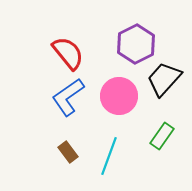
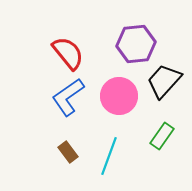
purple hexagon: rotated 21 degrees clockwise
black trapezoid: moved 2 px down
